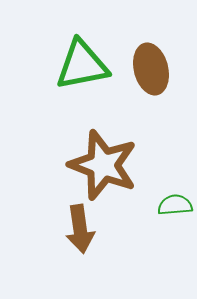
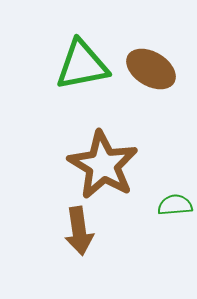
brown ellipse: rotated 45 degrees counterclockwise
brown star: rotated 10 degrees clockwise
brown arrow: moved 1 px left, 2 px down
